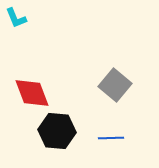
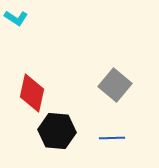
cyan L-shape: rotated 35 degrees counterclockwise
red diamond: rotated 33 degrees clockwise
blue line: moved 1 px right
